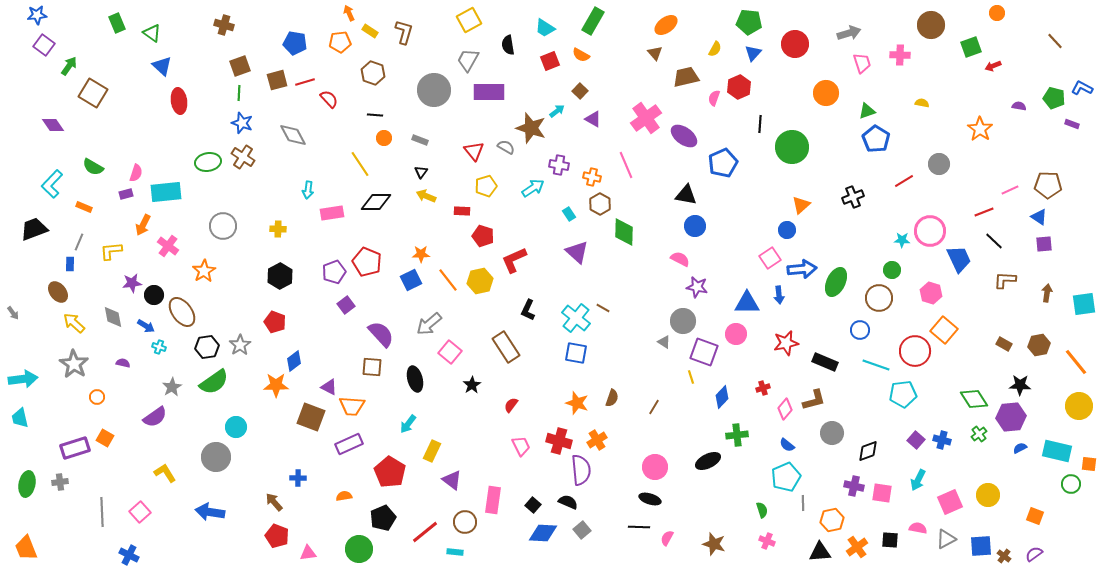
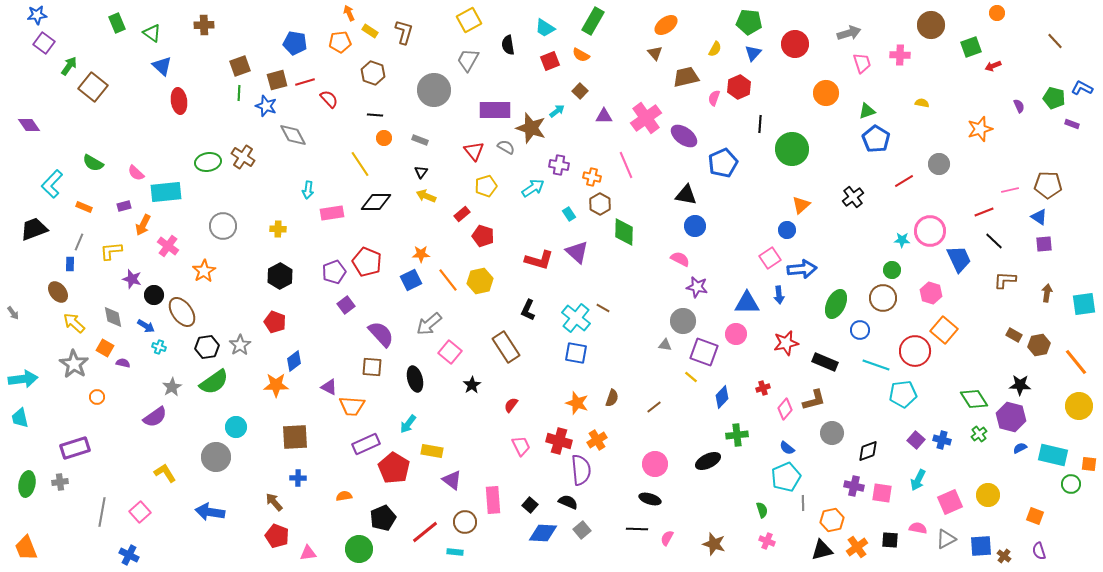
brown cross at (224, 25): moved 20 px left; rotated 18 degrees counterclockwise
purple square at (44, 45): moved 2 px up
purple rectangle at (489, 92): moved 6 px right, 18 px down
brown square at (93, 93): moved 6 px up; rotated 8 degrees clockwise
purple semicircle at (1019, 106): rotated 56 degrees clockwise
purple triangle at (593, 119): moved 11 px right, 3 px up; rotated 30 degrees counterclockwise
blue star at (242, 123): moved 24 px right, 17 px up
purple diamond at (53, 125): moved 24 px left
orange star at (980, 129): rotated 20 degrees clockwise
green circle at (792, 147): moved 2 px down
green semicircle at (93, 167): moved 4 px up
pink semicircle at (136, 173): rotated 114 degrees clockwise
pink line at (1010, 190): rotated 12 degrees clockwise
purple rectangle at (126, 194): moved 2 px left, 12 px down
black cross at (853, 197): rotated 15 degrees counterclockwise
red rectangle at (462, 211): moved 3 px down; rotated 42 degrees counterclockwise
red L-shape at (514, 260): moved 25 px right; rotated 140 degrees counterclockwise
green ellipse at (836, 282): moved 22 px down
purple star at (132, 283): moved 4 px up; rotated 24 degrees clockwise
brown circle at (879, 298): moved 4 px right
gray triangle at (664, 342): moved 1 px right, 3 px down; rotated 24 degrees counterclockwise
brown rectangle at (1004, 344): moved 10 px right, 9 px up
yellow line at (691, 377): rotated 32 degrees counterclockwise
brown line at (654, 407): rotated 21 degrees clockwise
brown square at (311, 417): moved 16 px left, 20 px down; rotated 24 degrees counterclockwise
purple hexagon at (1011, 417): rotated 20 degrees clockwise
orange square at (105, 438): moved 90 px up
purple rectangle at (349, 444): moved 17 px right
blue semicircle at (787, 445): moved 3 px down
yellow rectangle at (432, 451): rotated 75 degrees clockwise
cyan rectangle at (1057, 451): moved 4 px left, 4 px down
pink circle at (655, 467): moved 3 px up
red pentagon at (390, 472): moved 4 px right, 4 px up
pink rectangle at (493, 500): rotated 12 degrees counterclockwise
black square at (533, 505): moved 3 px left
gray line at (102, 512): rotated 12 degrees clockwise
black line at (639, 527): moved 2 px left, 2 px down
black triangle at (820, 552): moved 2 px right, 2 px up; rotated 10 degrees counterclockwise
purple semicircle at (1034, 554): moved 5 px right, 3 px up; rotated 72 degrees counterclockwise
